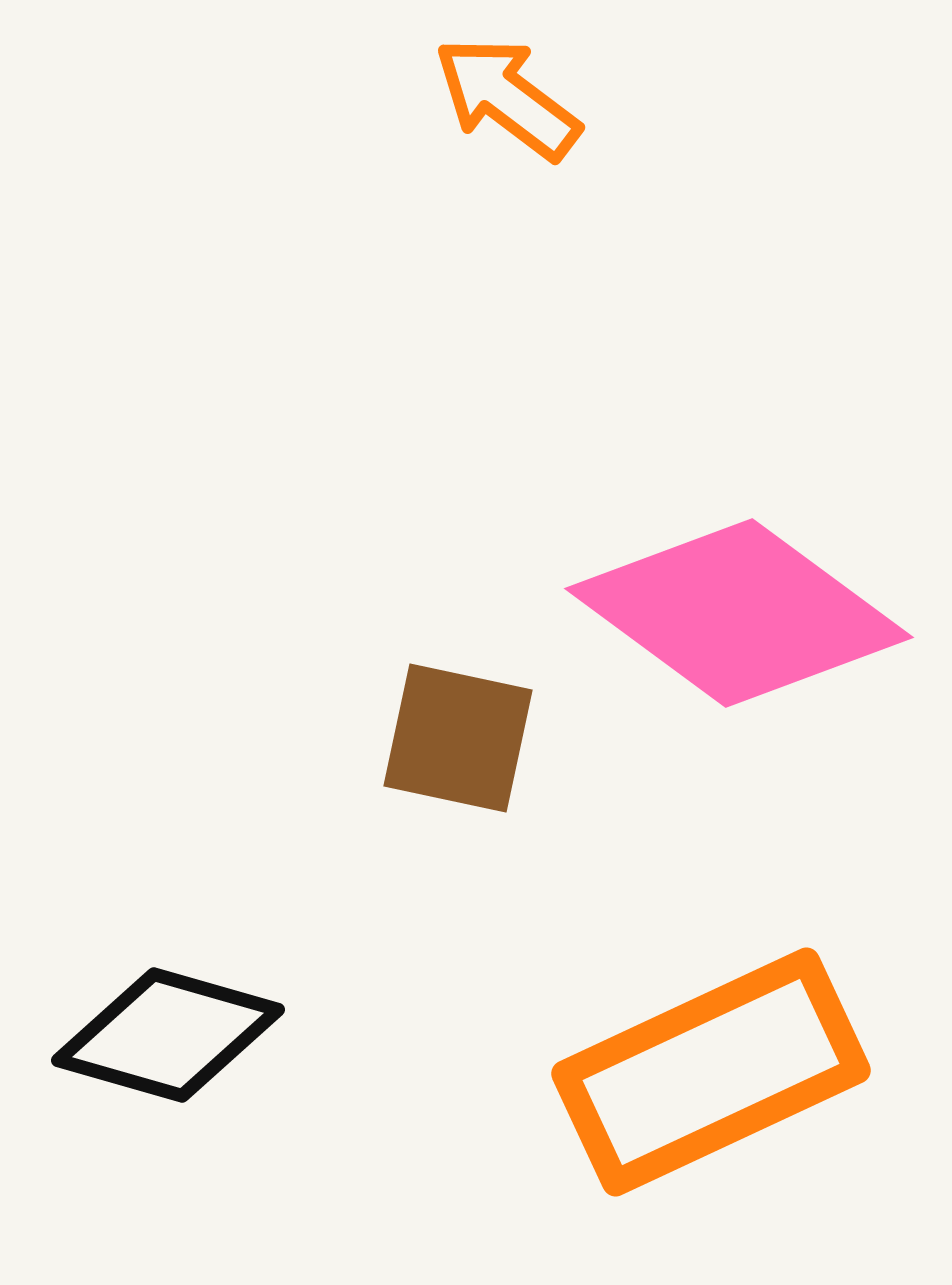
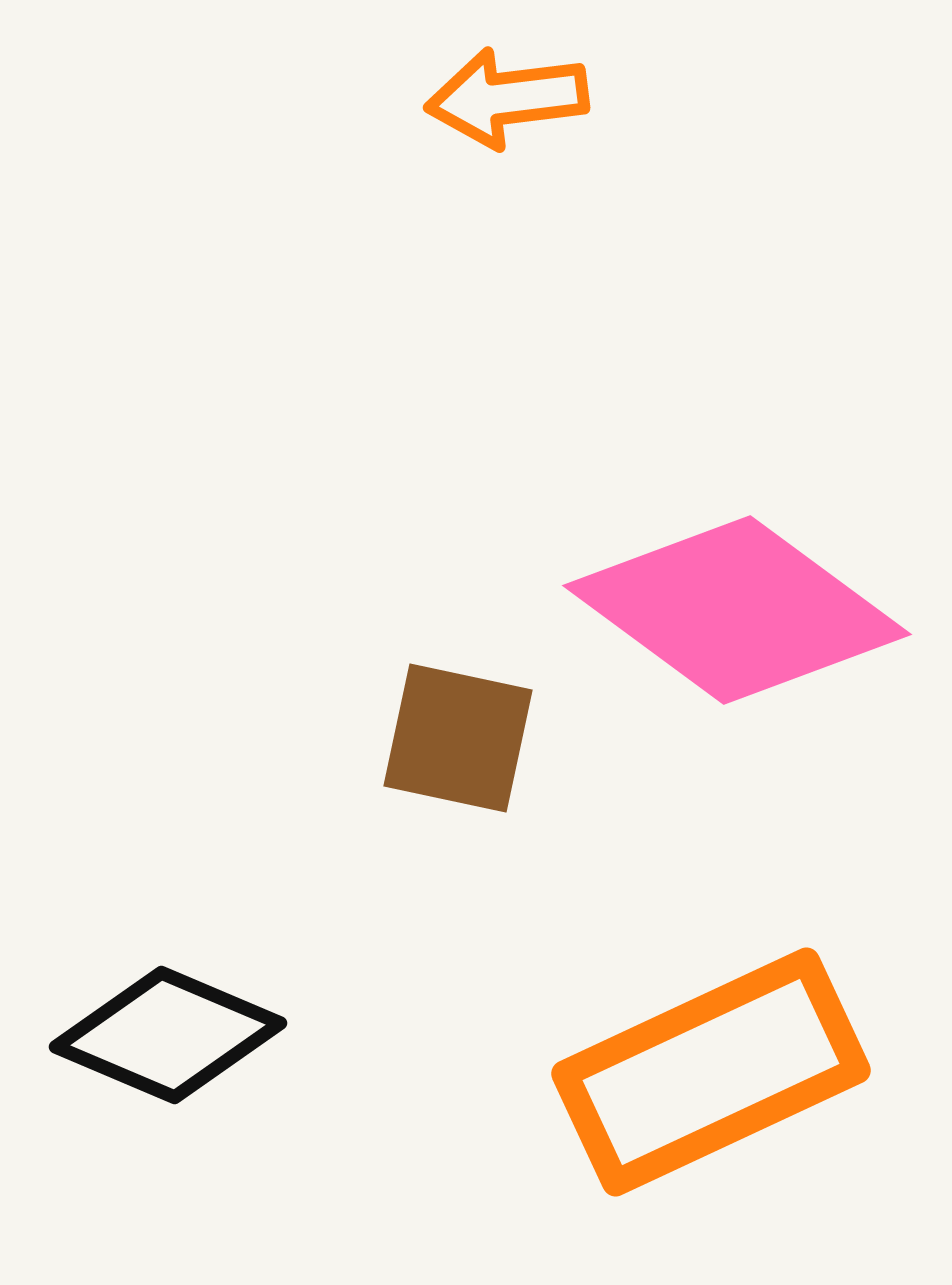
orange arrow: rotated 44 degrees counterclockwise
pink diamond: moved 2 px left, 3 px up
black diamond: rotated 7 degrees clockwise
